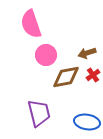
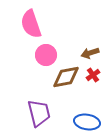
brown arrow: moved 3 px right
